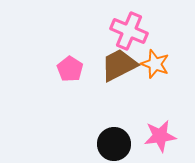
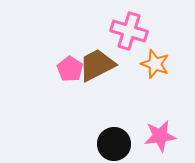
pink cross: rotated 6 degrees counterclockwise
brown trapezoid: moved 22 px left
